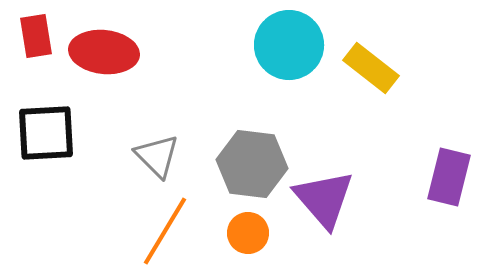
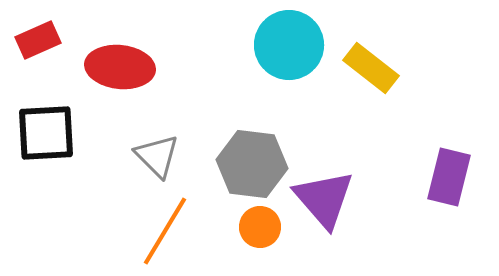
red rectangle: moved 2 px right, 4 px down; rotated 75 degrees clockwise
red ellipse: moved 16 px right, 15 px down
orange circle: moved 12 px right, 6 px up
